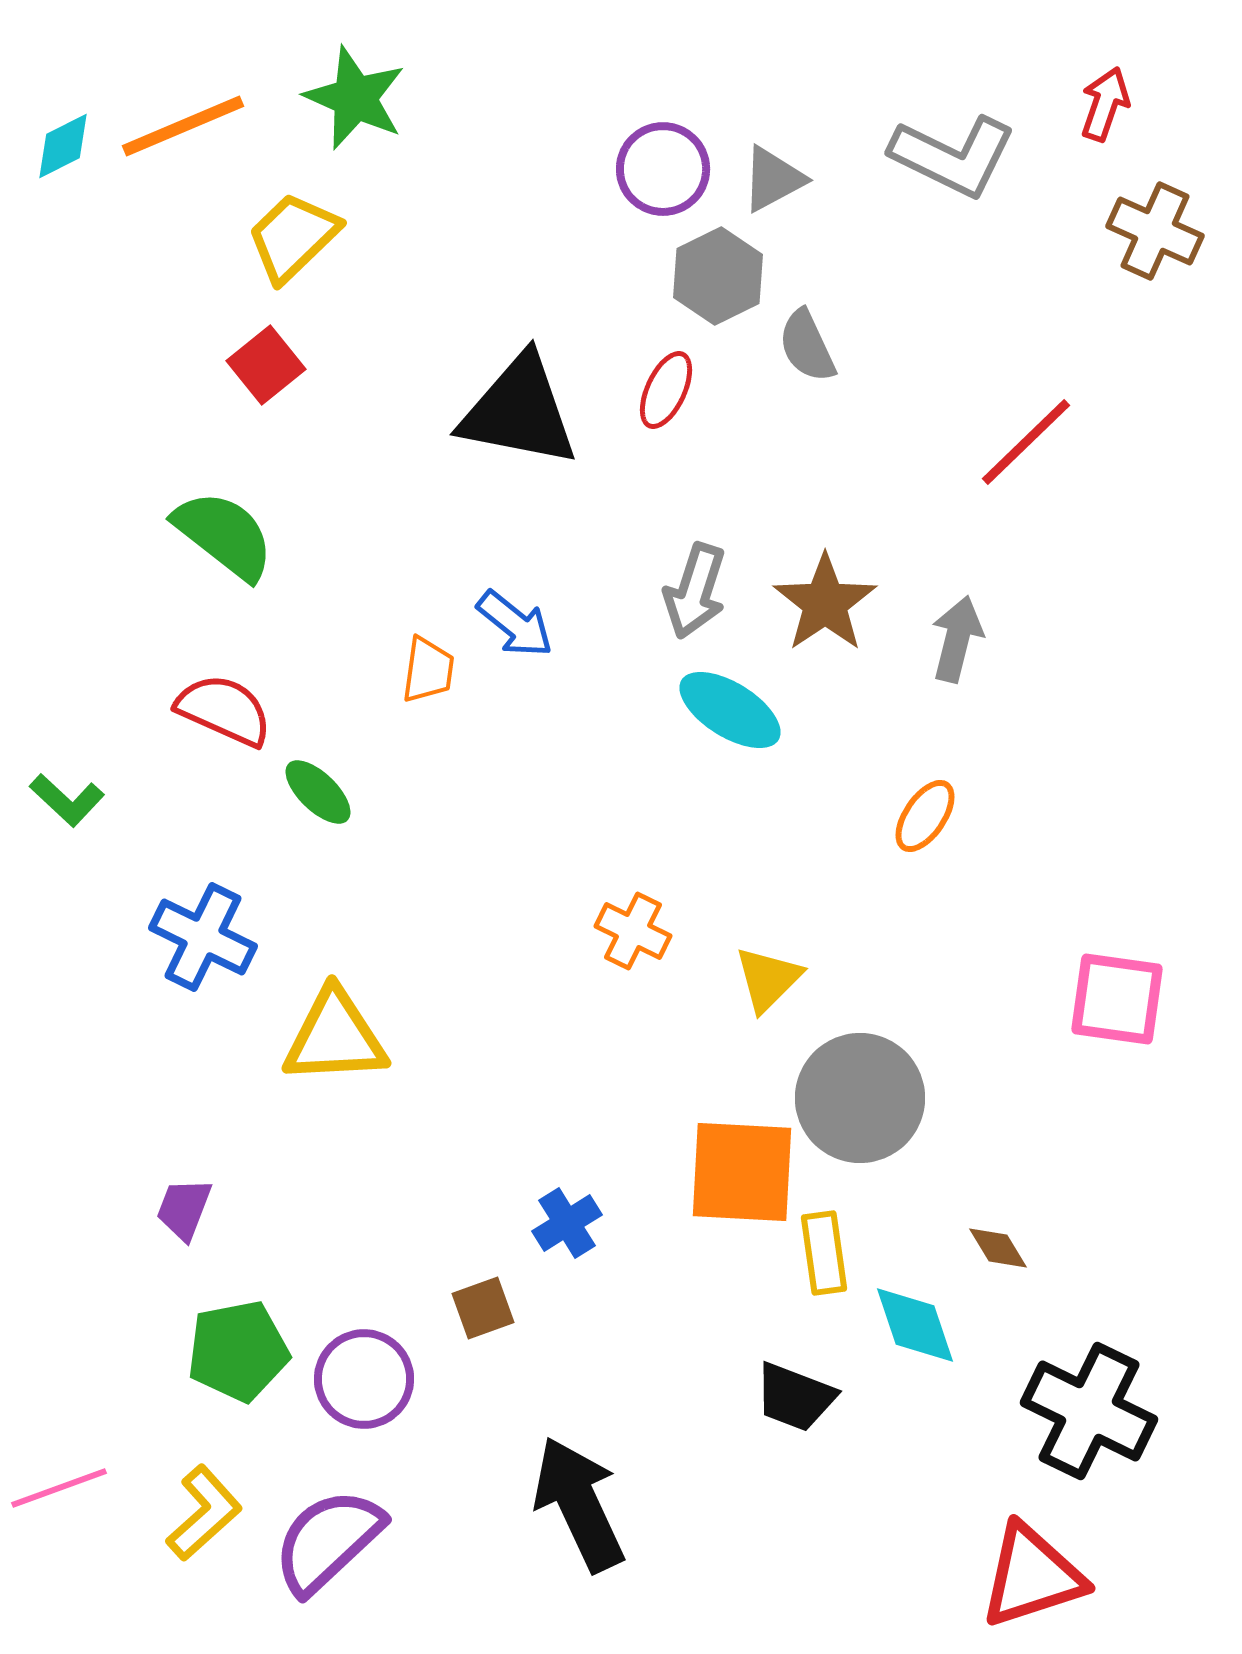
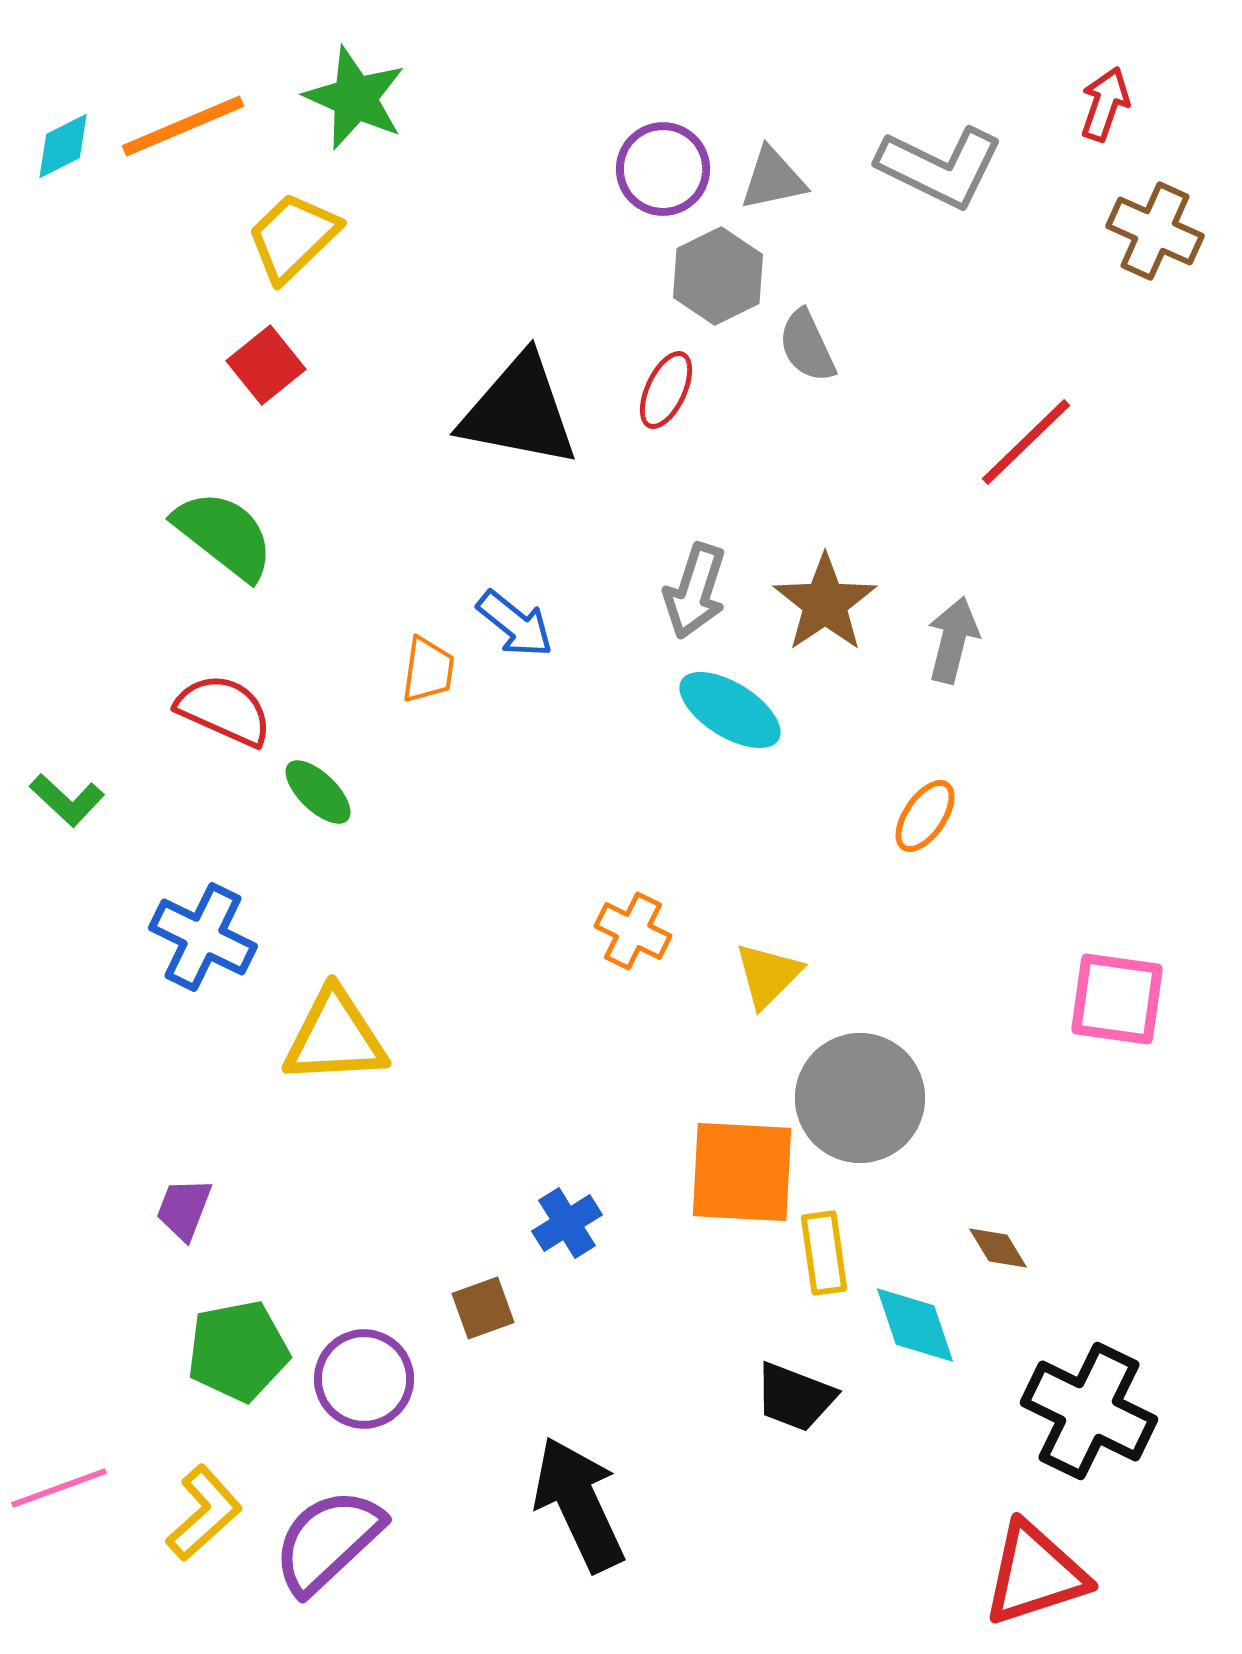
gray L-shape at (953, 156): moved 13 px left, 11 px down
gray triangle at (773, 179): rotated 16 degrees clockwise
gray arrow at (957, 639): moved 4 px left, 1 px down
yellow triangle at (768, 979): moved 4 px up
red triangle at (1032, 1576): moved 3 px right, 2 px up
